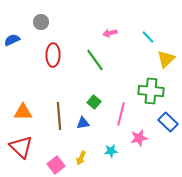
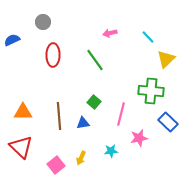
gray circle: moved 2 px right
